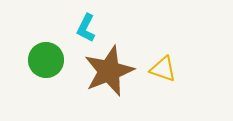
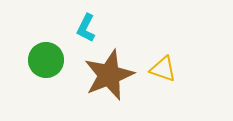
brown star: moved 4 px down
